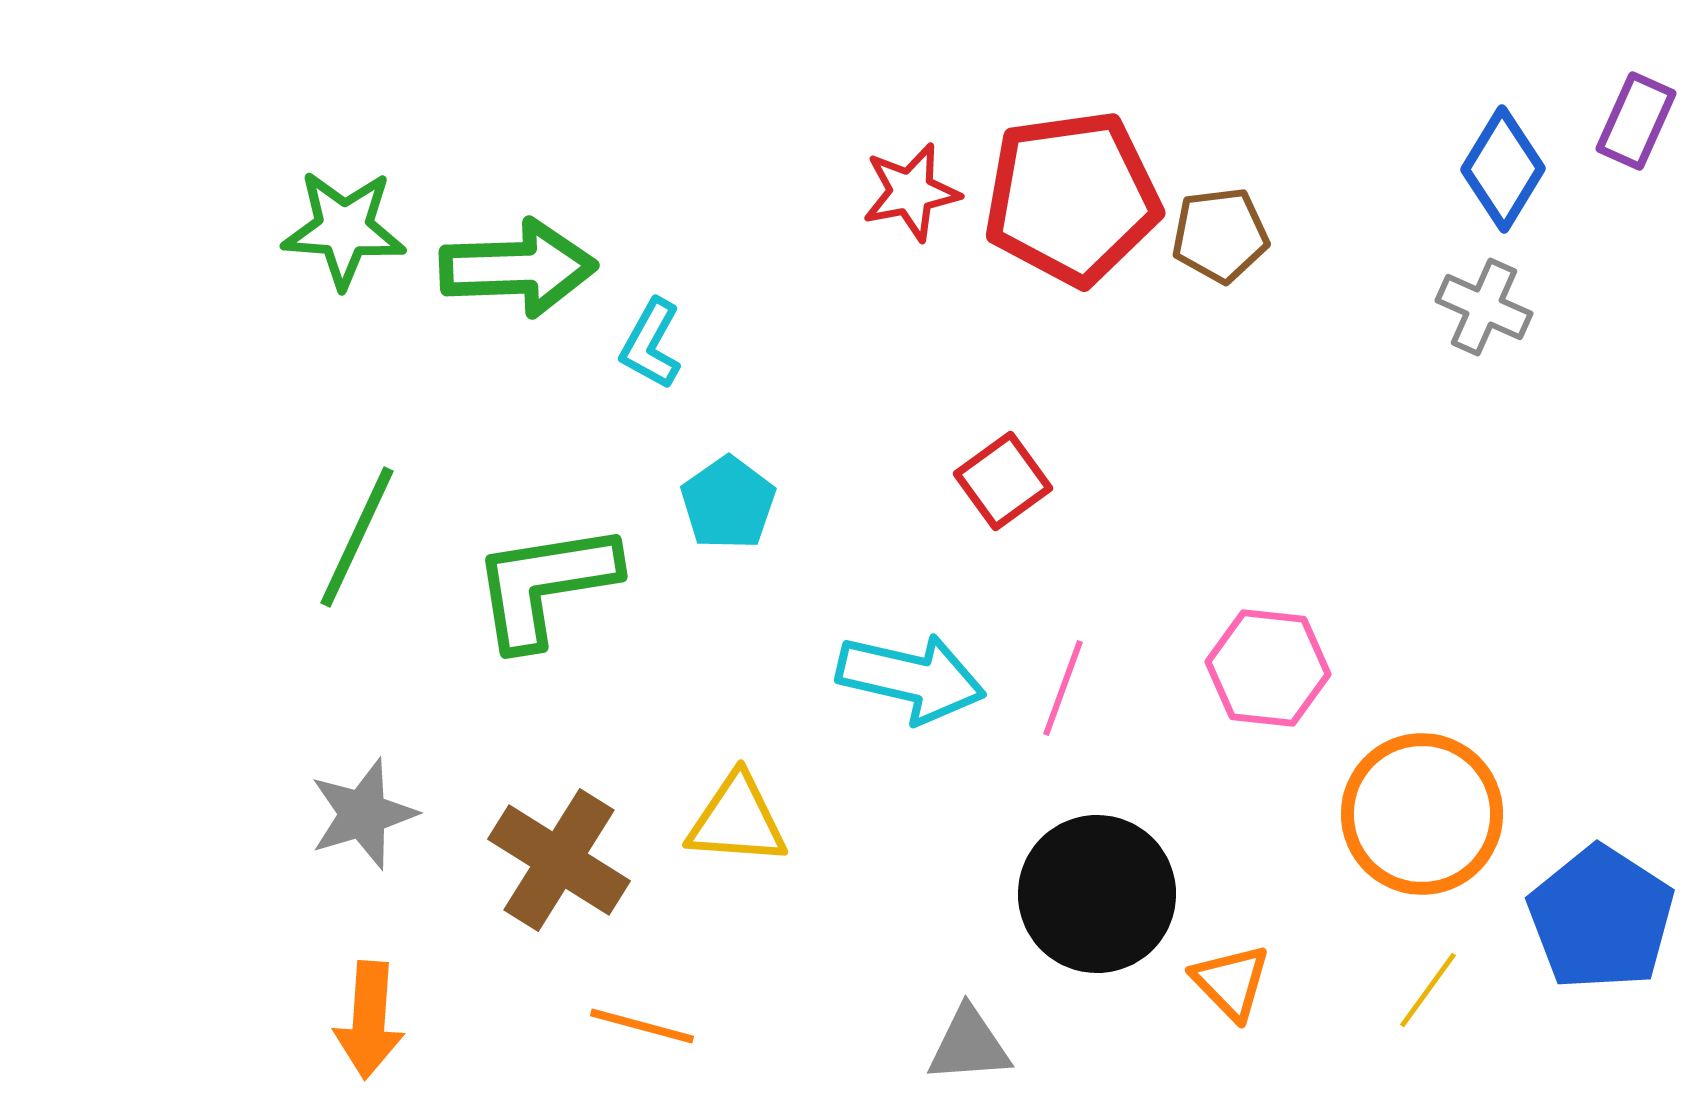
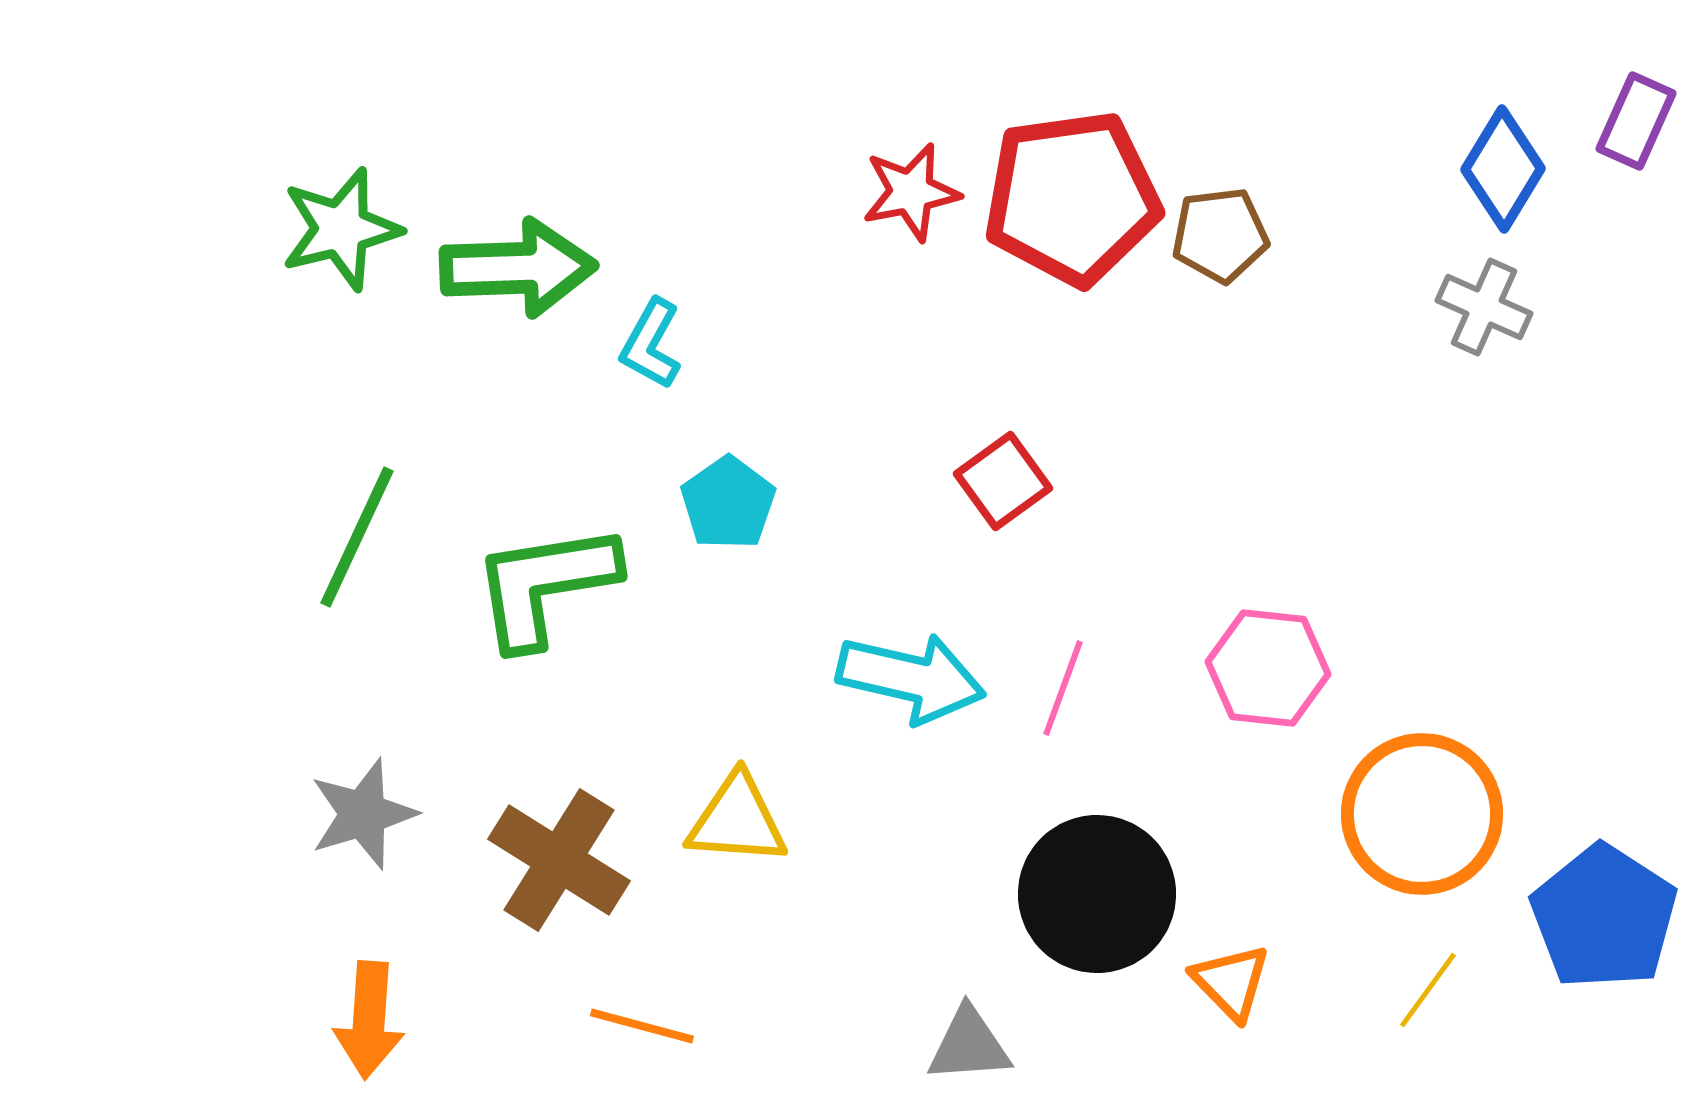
green star: moved 3 px left; rotated 18 degrees counterclockwise
blue pentagon: moved 3 px right, 1 px up
